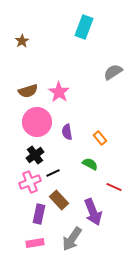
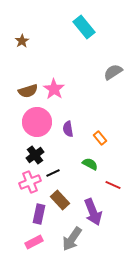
cyan rectangle: rotated 60 degrees counterclockwise
pink star: moved 5 px left, 3 px up
purple semicircle: moved 1 px right, 3 px up
red line: moved 1 px left, 2 px up
brown rectangle: moved 1 px right
pink rectangle: moved 1 px left, 1 px up; rotated 18 degrees counterclockwise
